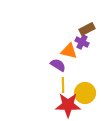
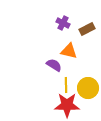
purple cross: moved 19 px left, 19 px up
purple semicircle: moved 4 px left
yellow line: moved 3 px right
yellow circle: moved 3 px right, 5 px up
red star: moved 1 px left
